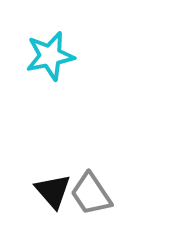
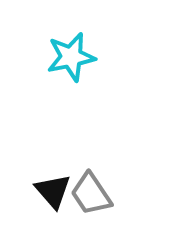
cyan star: moved 21 px right, 1 px down
